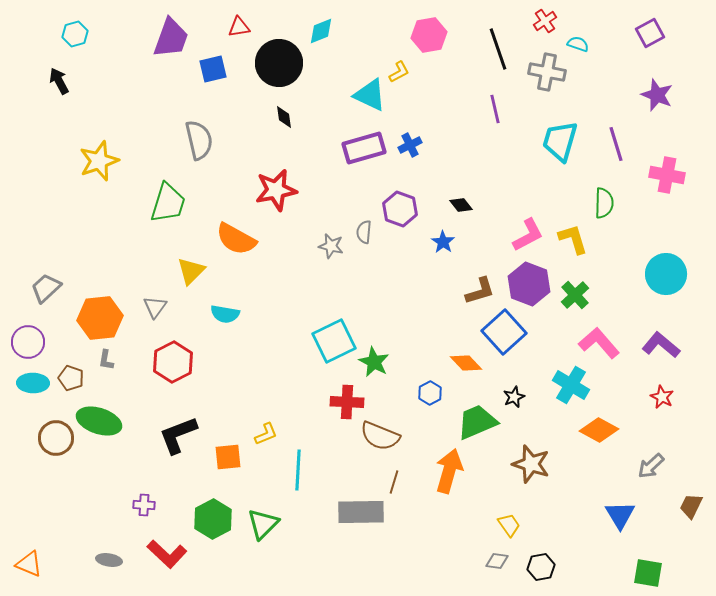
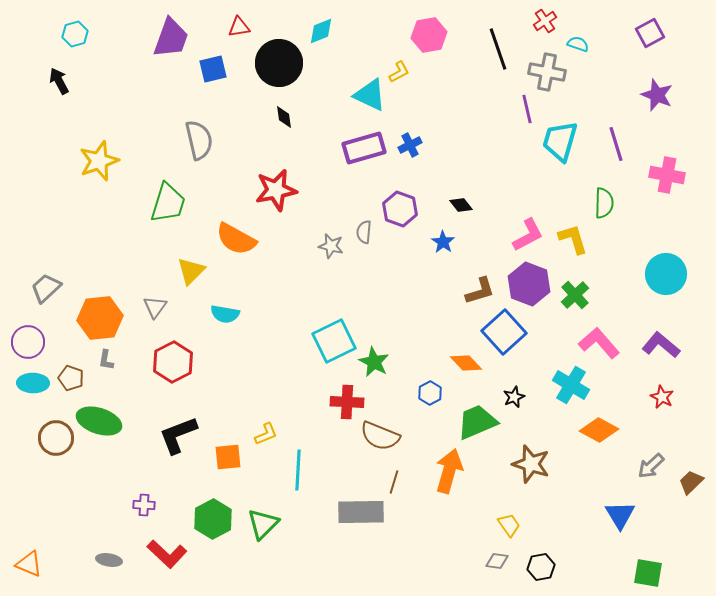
purple line at (495, 109): moved 32 px right
brown trapezoid at (691, 506): moved 24 px up; rotated 20 degrees clockwise
